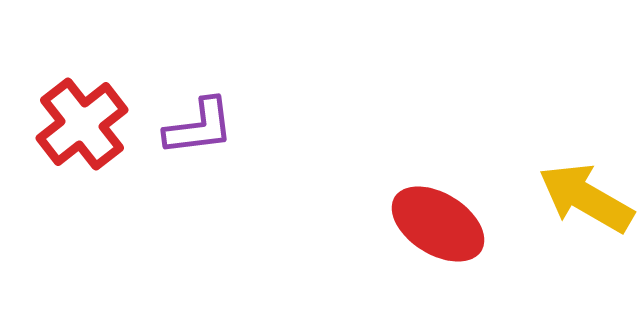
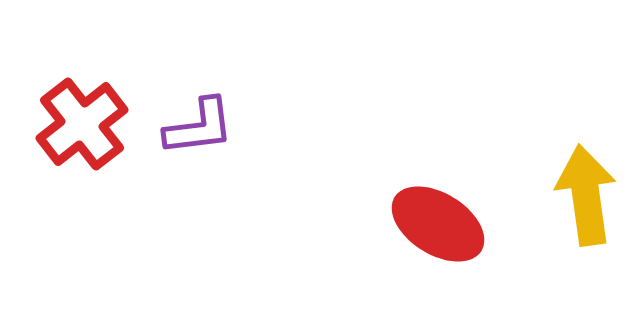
yellow arrow: moved 3 px up; rotated 52 degrees clockwise
